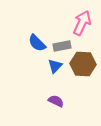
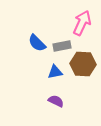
blue triangle: moved 6 px down; rotated 35 degrees clockwise
